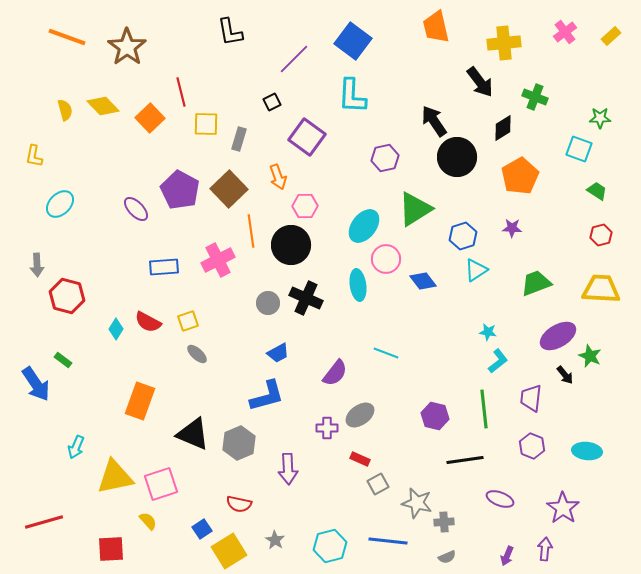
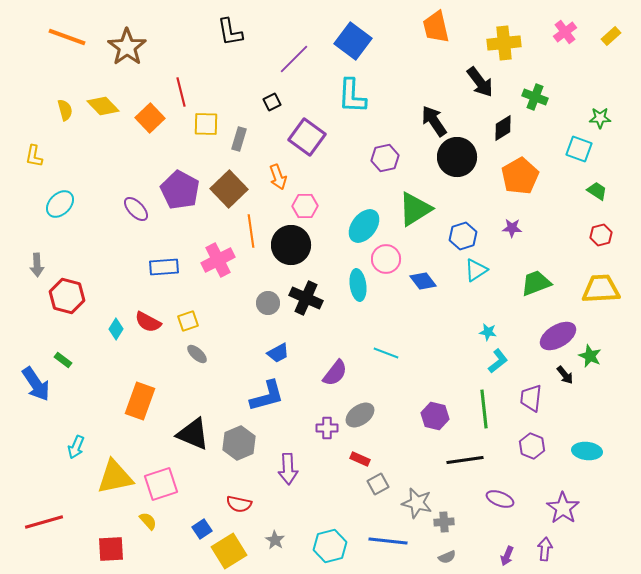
yellow trapezoid at (601, 289): rotated 6 degrees counterclockwise
